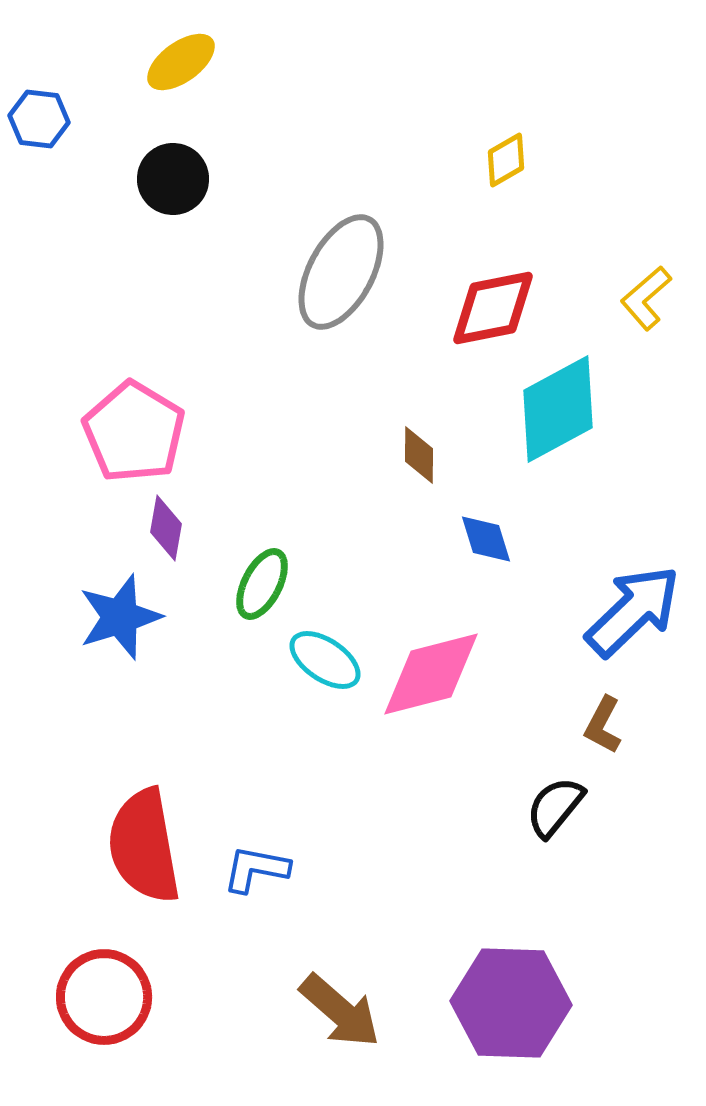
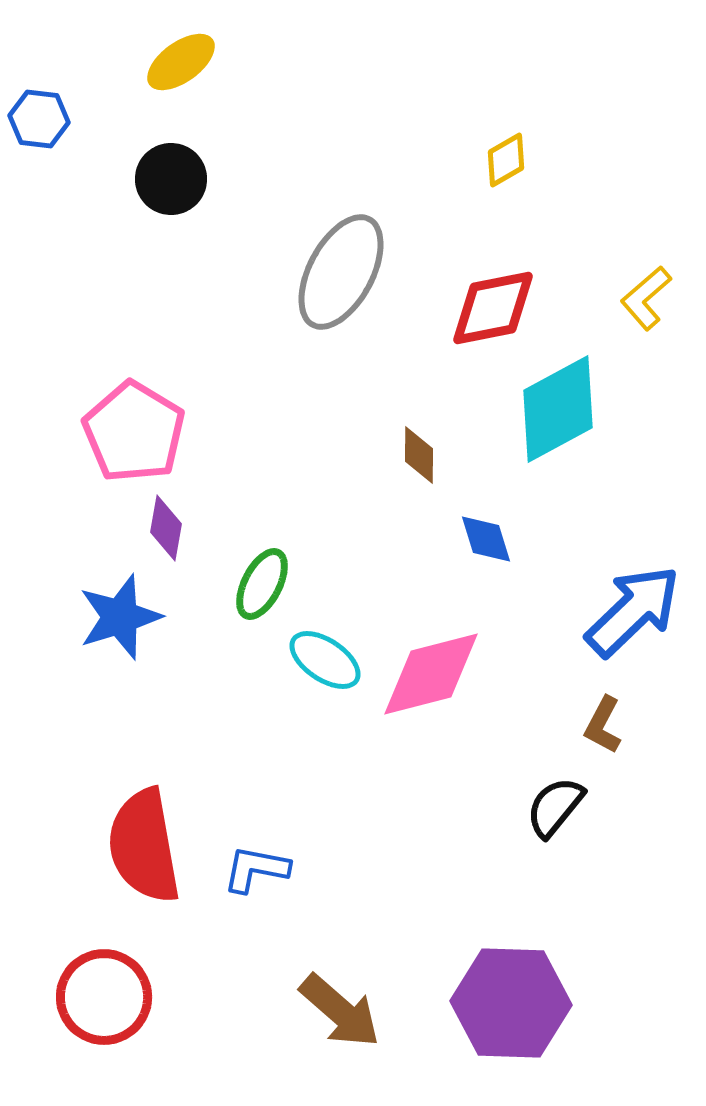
black circle: moved 2 px left
